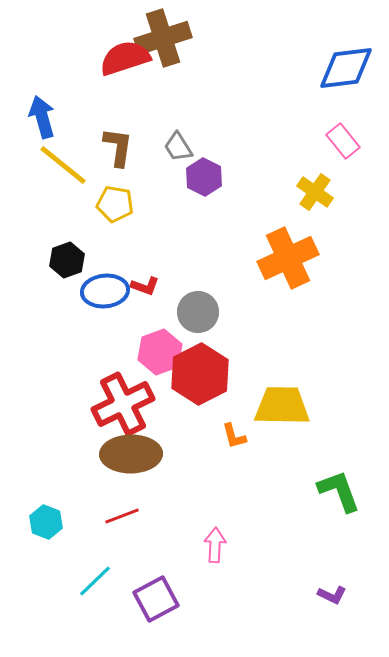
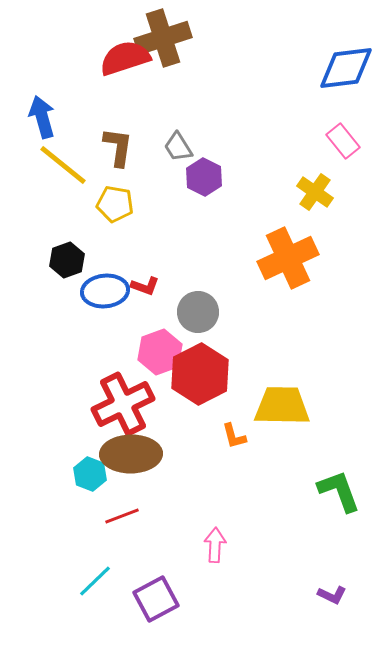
cyan hexagon: moved 44 px right, 48 px up
